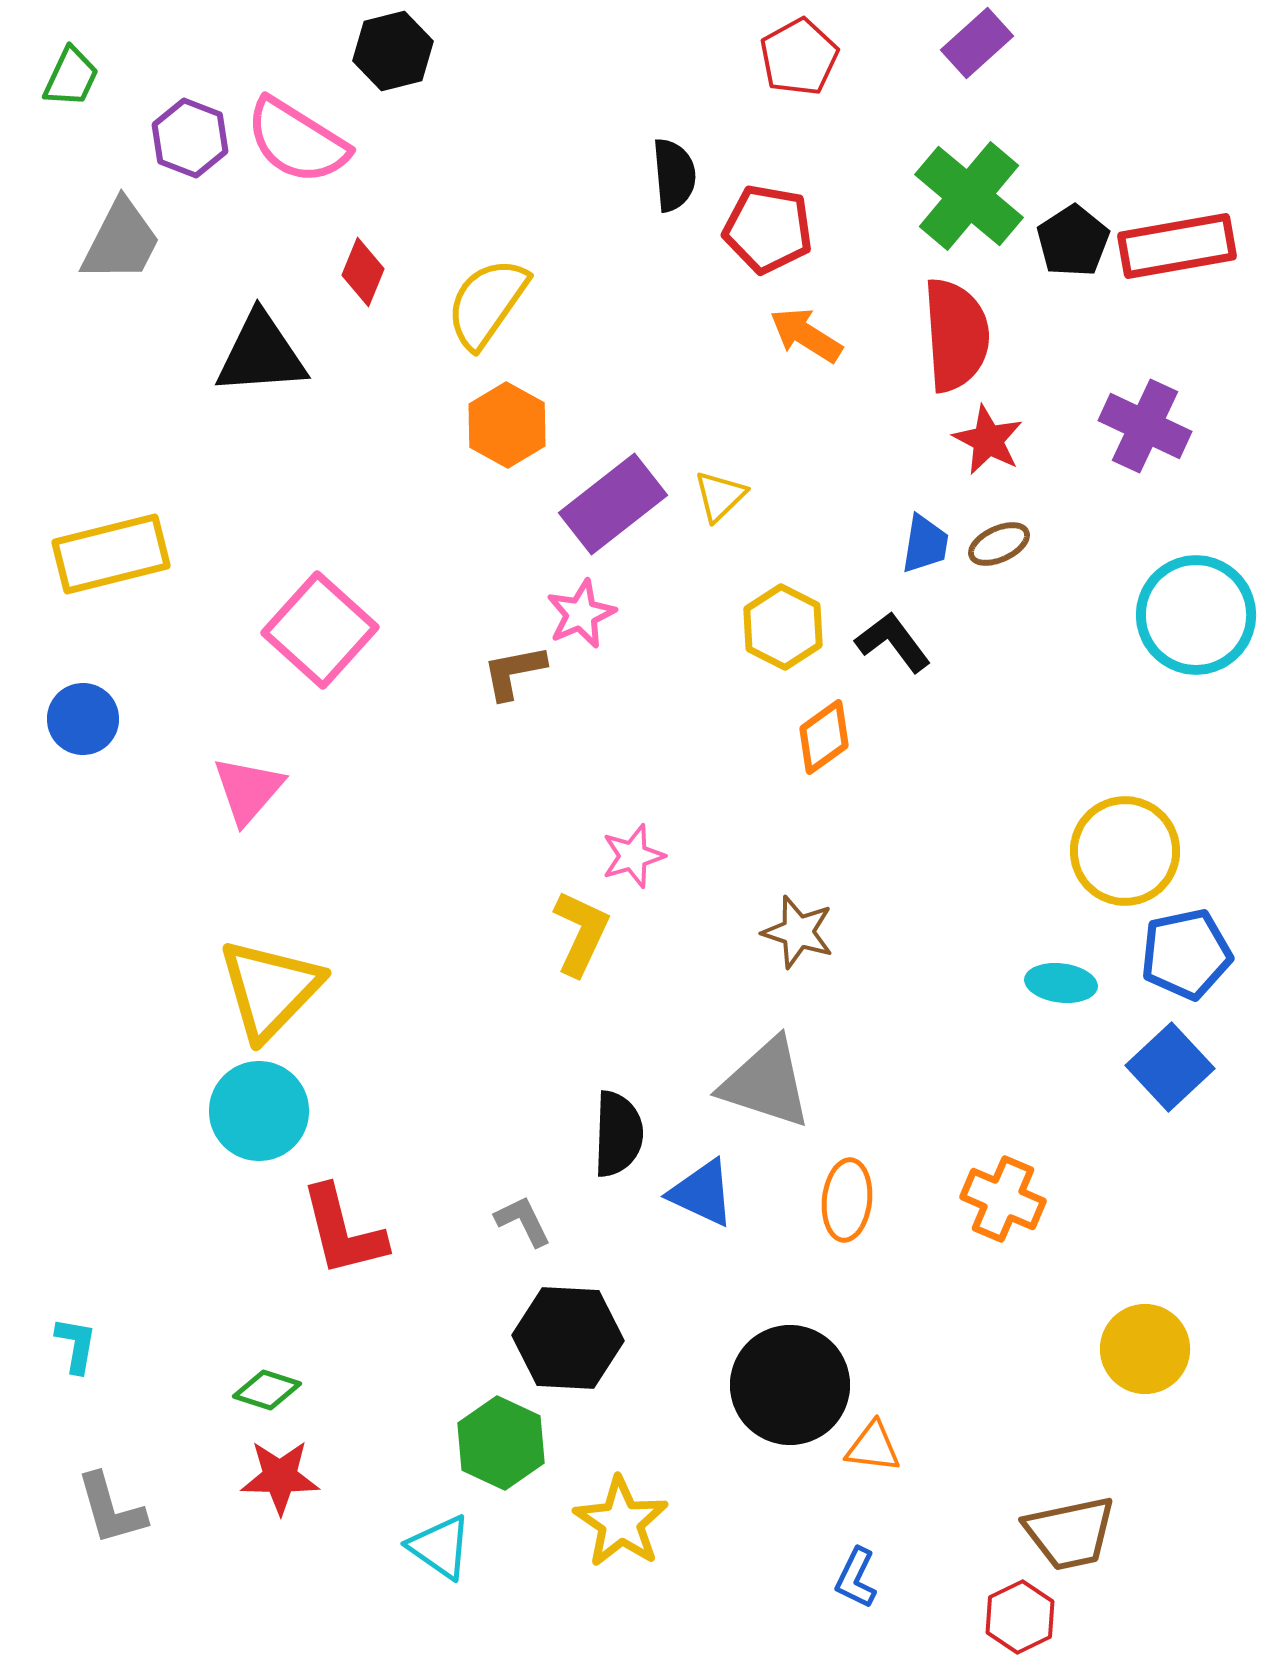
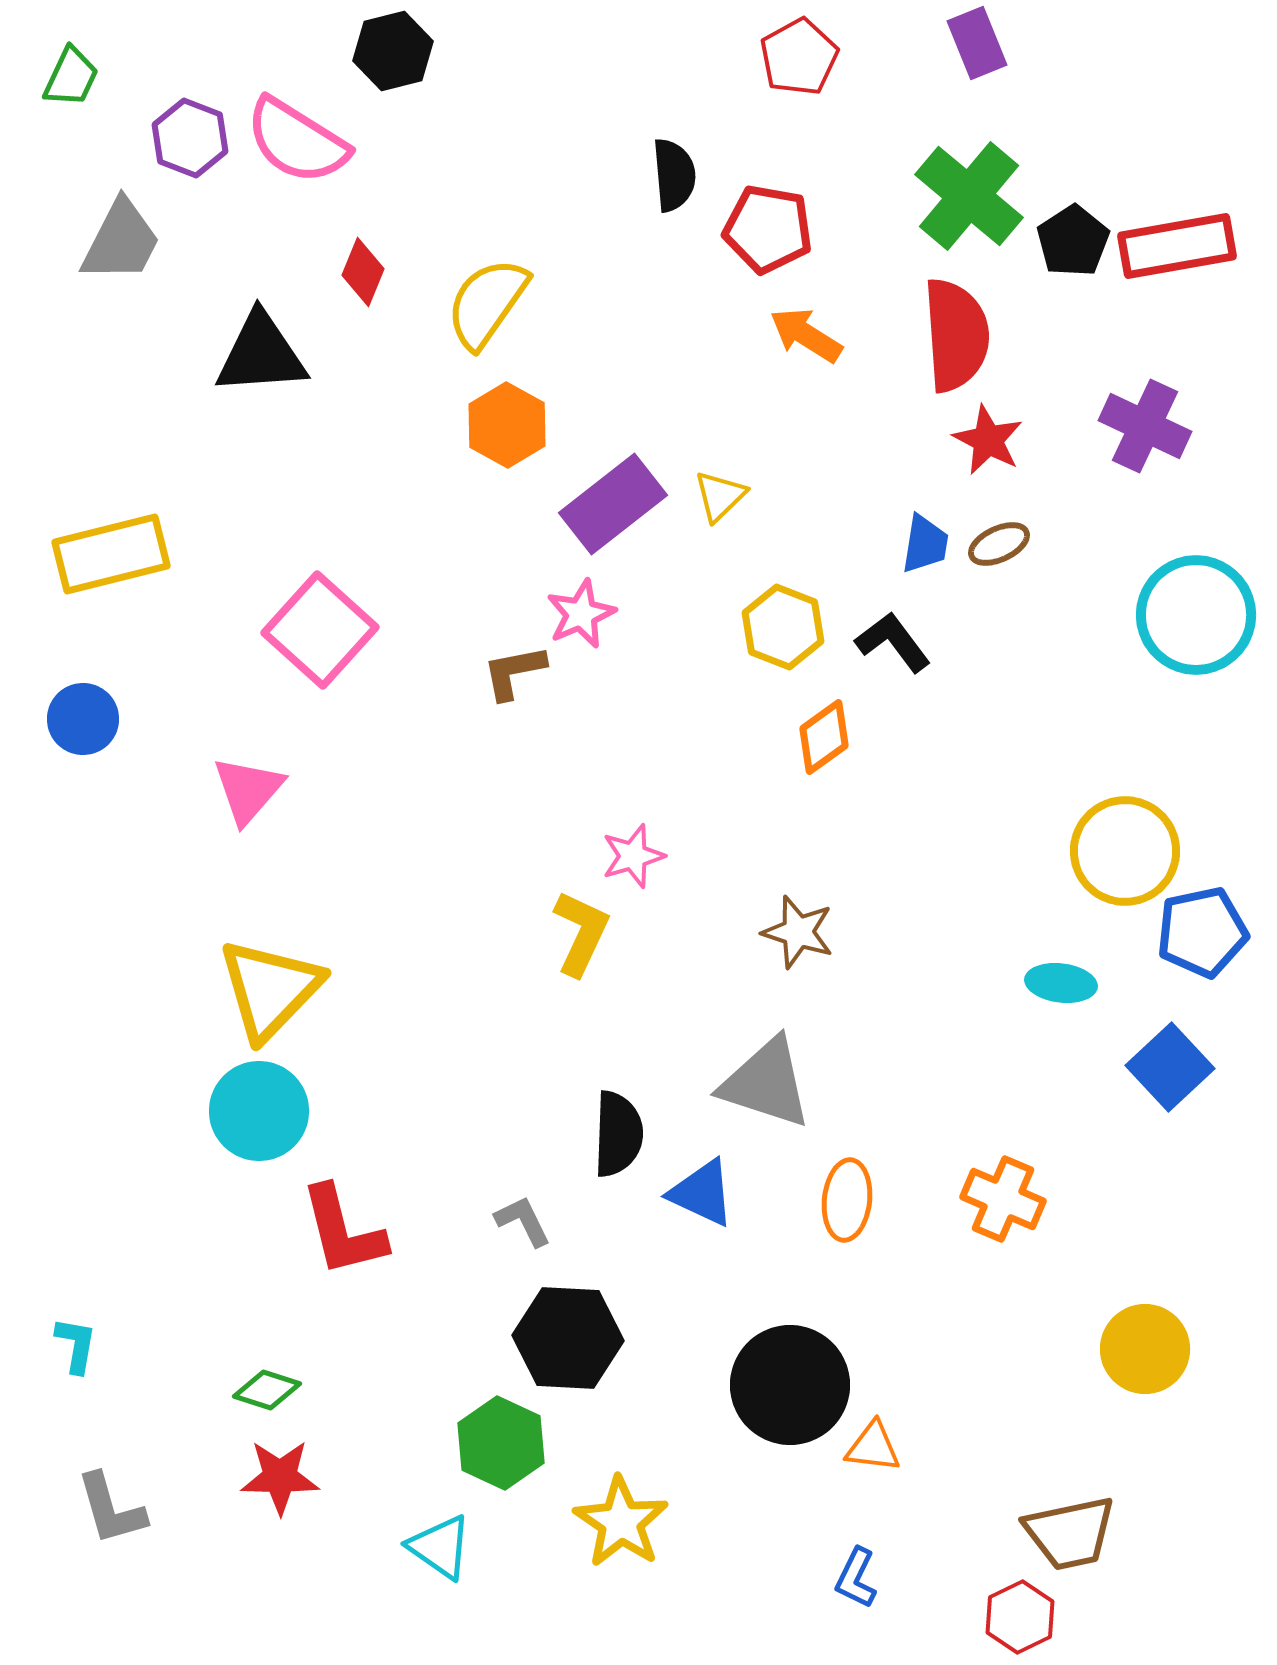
purple rectangle at (977, 43): rotated 70 degrees counterclockwise
yellow hexagon at (783, 627): rotated 6 degrees counterclockwise
blue pentagon at (1186, 954): moved 16 px right, 22 px up
